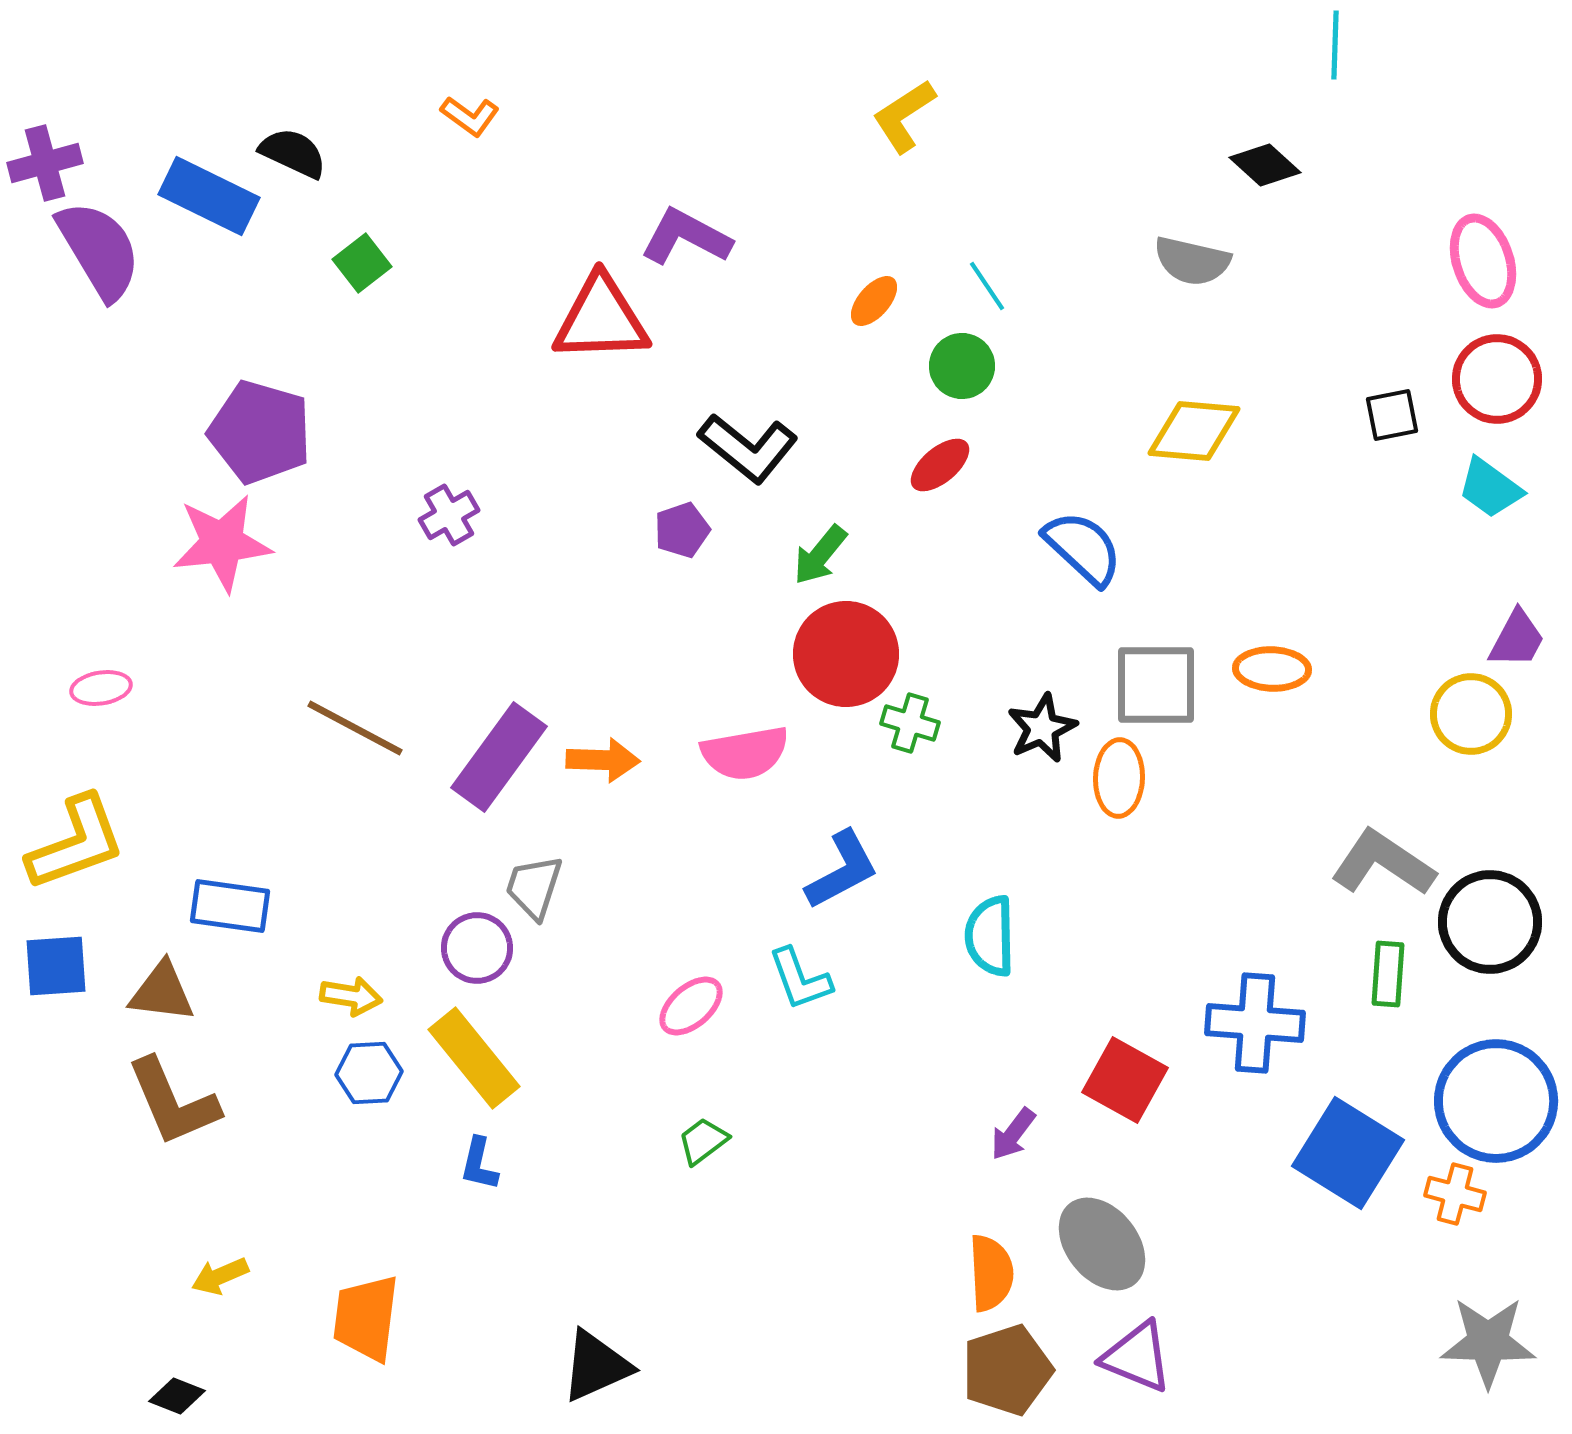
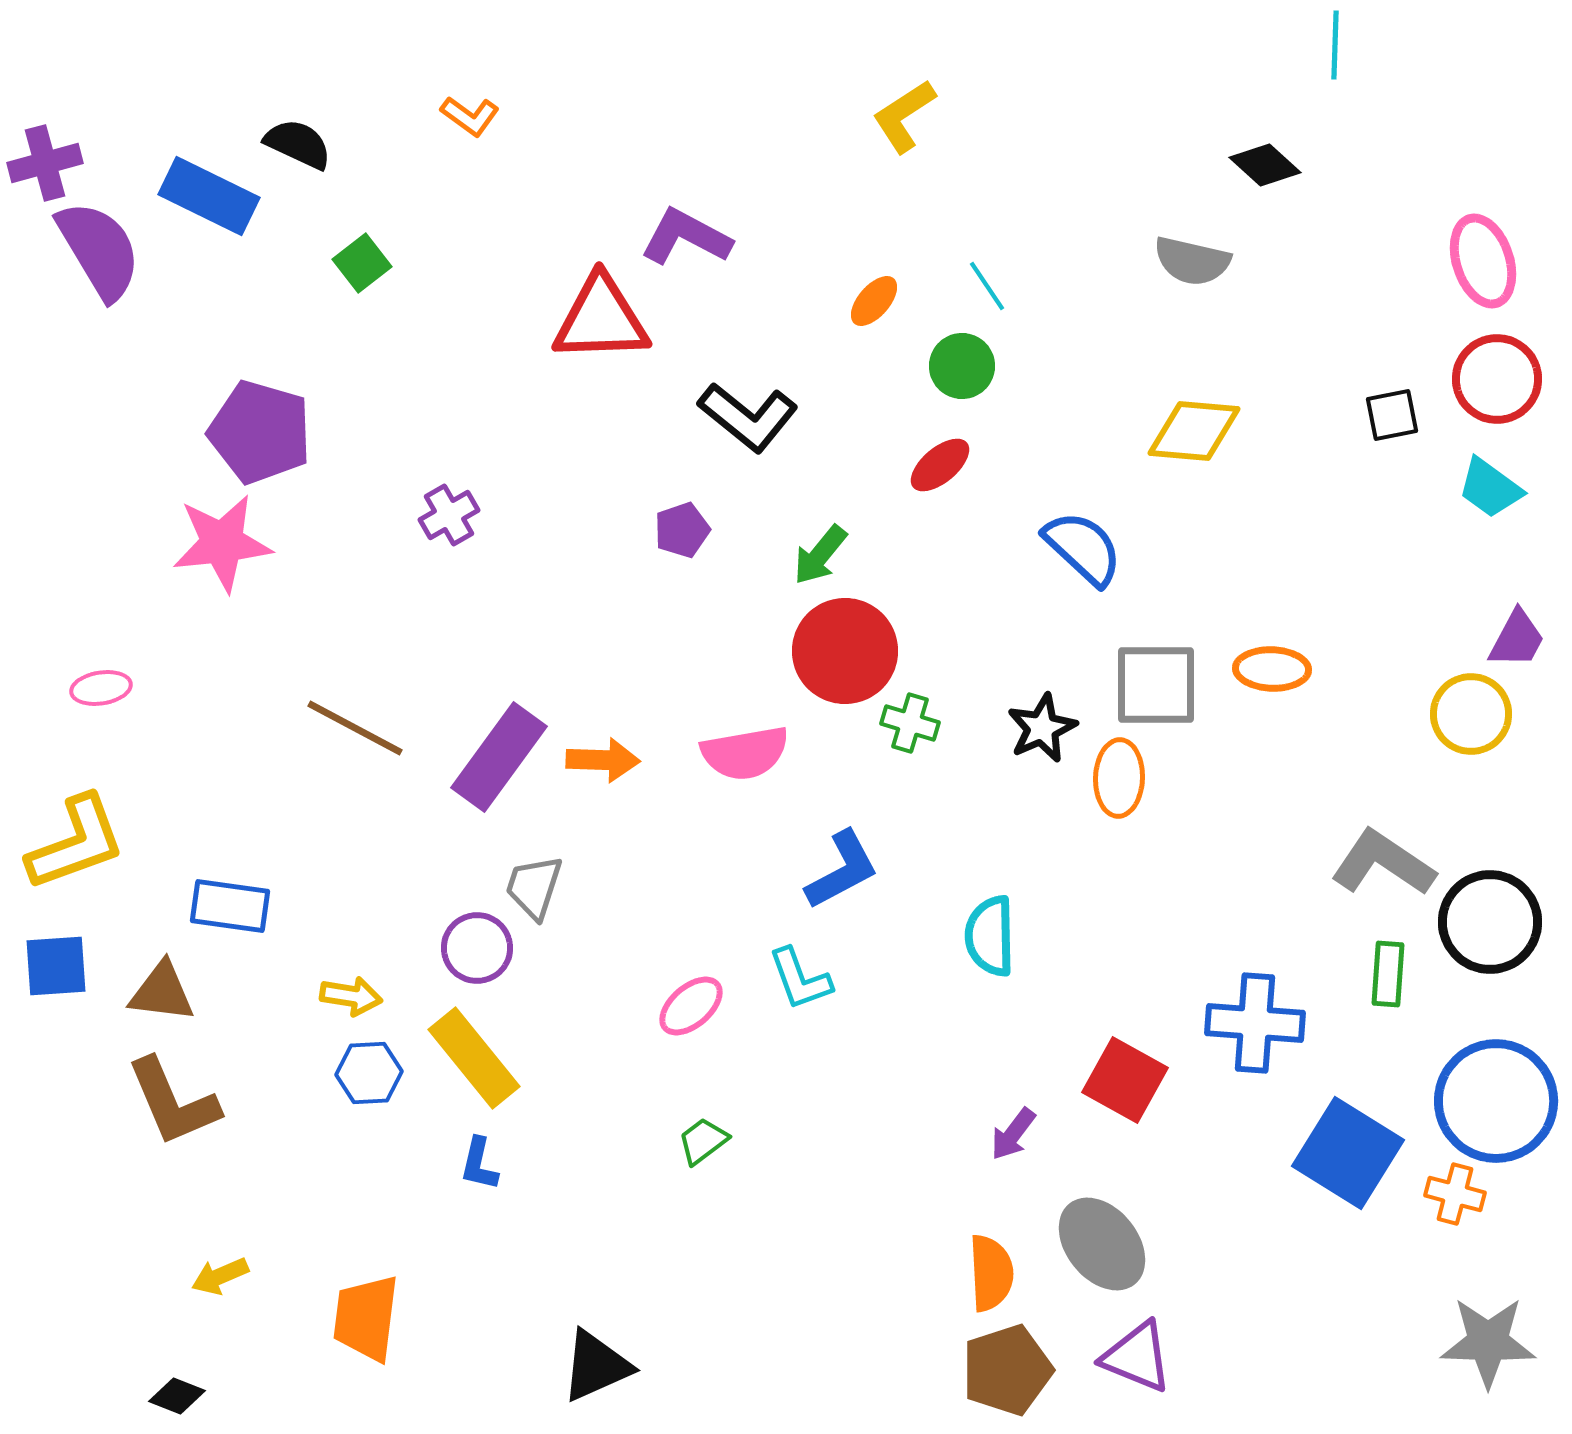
black semicircle at (293, 153): moved 5 px right, 9 px up
black L-shape at (748, 448): moved 31 px up
red circle at (846, 654): moved 1 px left, 3 px up
